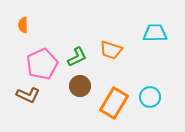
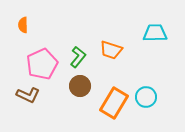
green L-shape: moved 1 px right; rotated 25 degrees counterclockwise
cyan circle: moved 4 px left
